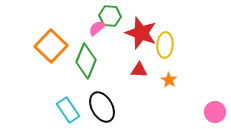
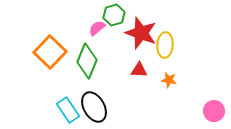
green hexagon: moved 4 px right, 1 px up; rotated 20 degrees counterclockwise
orange square: moved 1 px left, 6 px down
green diamond: moved 1 px right
orange star: rotated 21 degrees counterclockwise
black ellipse: moved 8 px left
pink circle: moved 1 px left, 1 px up
